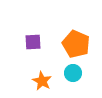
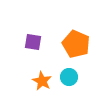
purple square: rotated 12 degrees clockwise
cyan circle: moved 4 px left, 4 px down
